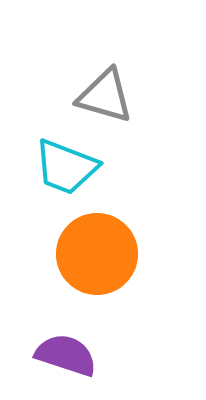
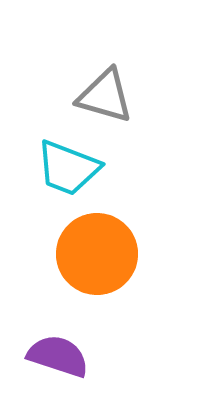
cyan trapezoid: moved 2 px right, 1 px down
purple semicircle: moved 8 px left, 1 px down
